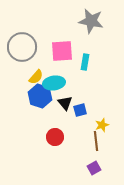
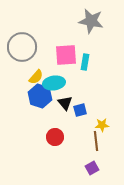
pink square: moved 4 px right, 4 px down
yellow star: rotated 16 degrees clockwise
purple square: moved 2 px left
